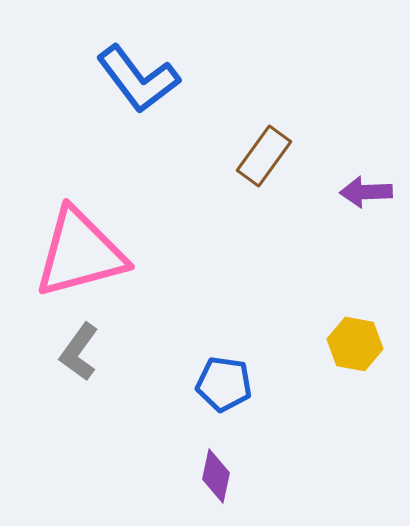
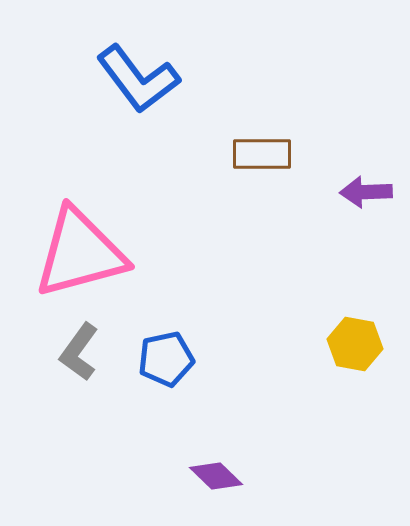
brown rectangle: moved 2 px left, 2 px up; rotated 54 degrees clockwise
blue pentagon: moved 58 px left, 25 px up; rotated 20 degrees counterclockwise
purple diamond: rotated 58 degrees counterclockwise
